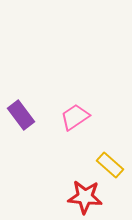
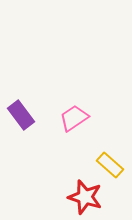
pink trapezoid: moved 1 px left, 1 px down
red star: rotated 12 degrees clockwise
